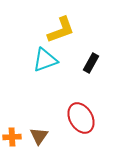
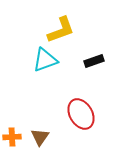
black rectangle: moved 3 px right, 2 px up; rotated 42 degrees clockwise
red ellipse: moved 4 px up
brown triangle: moved 1 px right, 1 px down
